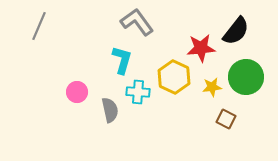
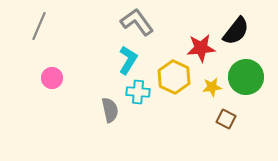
cyan L-shape: moved 6 px right; rotated 16 degrees clockwise
pink circle: moved 25 px left, 14 px up
